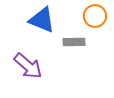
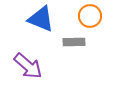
orange circle: moved 5 px left
blue triangle: moved 1 px left, 1 px up
